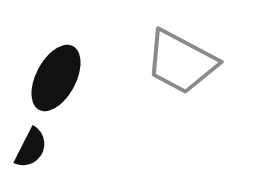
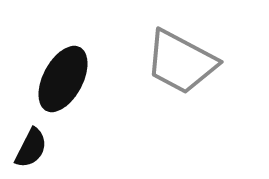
black ellipse: moved 7 px right, 1 px down
